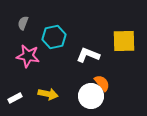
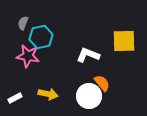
cyan hexagon: moved 13 px left
white circle: moved 2 px left
